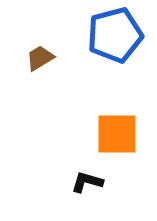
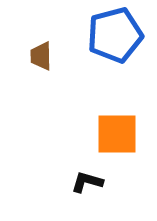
brown trapezoid: moved 1 px right, 2 px up; rotated 60 degrees counterclockwise
